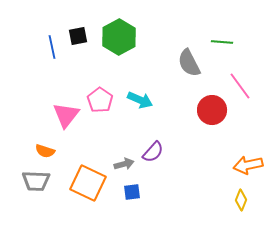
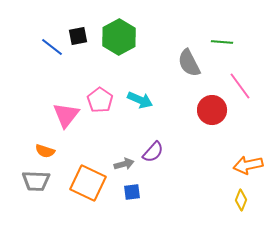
blue line: rotated 40 degrees counterclockwise
